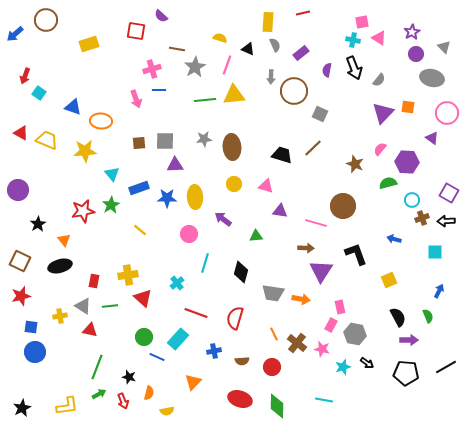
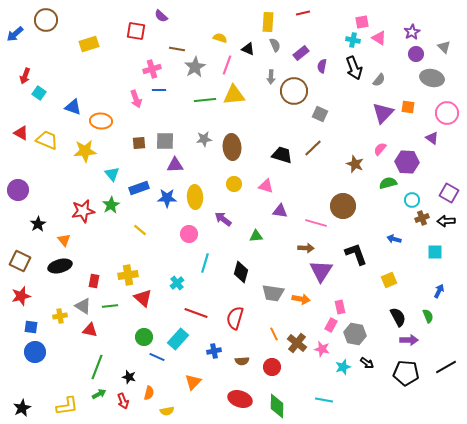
purple semicircle at (327, 70): moved 5 px left, 4 px up
